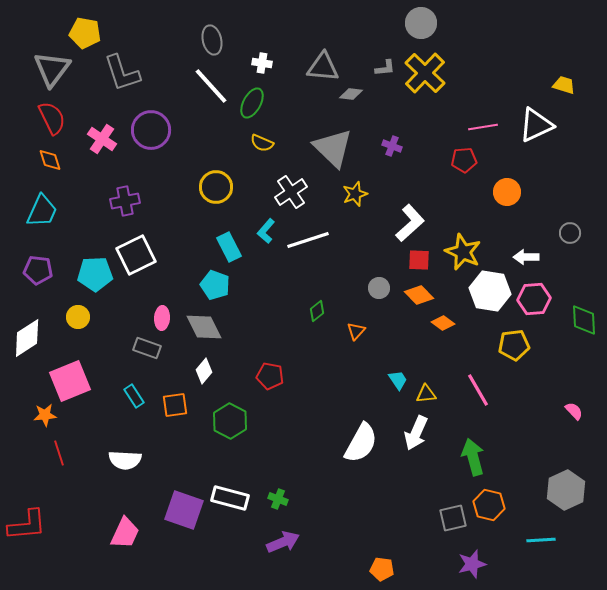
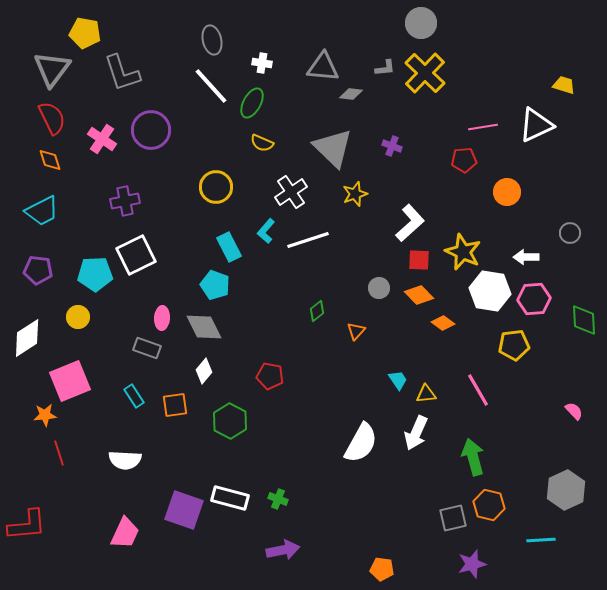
cyan trapezoid at (42, 211): rotated 39 degrees clockwise
purple arrow at (283, 542): moved 8 px down; rotated 12 degrees clockwise
